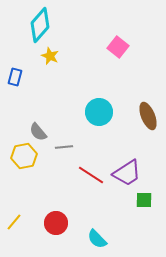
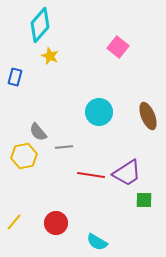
red line: rotated 24 degrees counterclockwise
cyan semicircle: moved 3 px down; rotated 15 degrees counterclockwise
